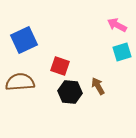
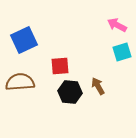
red square: rotated 24 degrees counterclockwise
